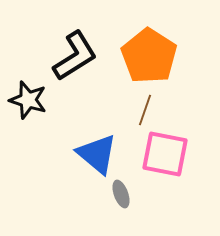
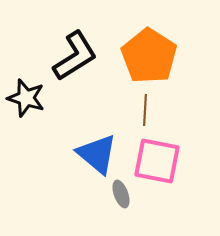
black star: moved 2 px left, 2 px up
brown line: rotated 16 degrees counterclockwise
pink square: moved 8 px left, 7 px down
